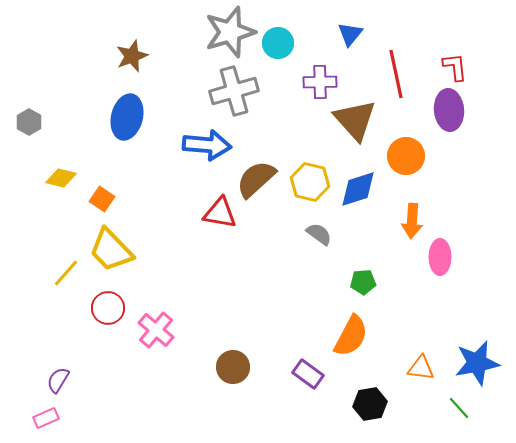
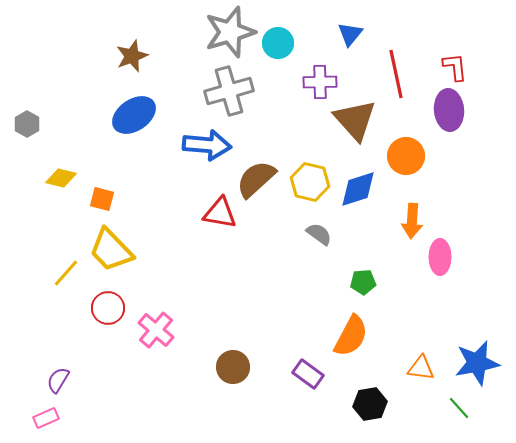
gray cross: moved 5 px left
blue ellipse: moved 7 px right, 2 px up; rotated 42 degrees clockwise
gray hexagon: moved 2 px left, 2 px down
orange square: rotated 20 degrees counterclockwise
